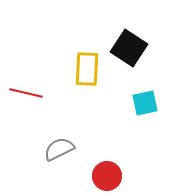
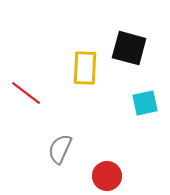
black square: rotated 18 degrees counterclockwise
yellow rectangle: moved 2 px left, 1 px up
red line: rotated 24 degrees clockwise
gray semicircle: moved 1 px right; rotated 40 degrees counterclockwise
